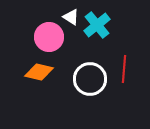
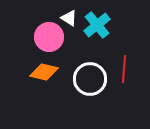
white triangle: moved 2 px left, 1 px down
orange diamond: moved 5 px right
